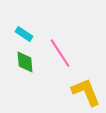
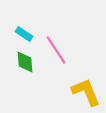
pink line: moved 4 px left, 3 px up
